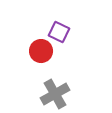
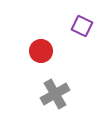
purple square: moved 23 px right, 6 px up
